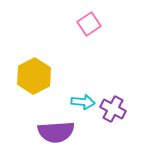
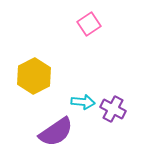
purple semicircle: rotated 30 degrees counterclockwise
